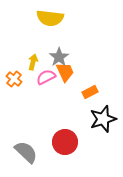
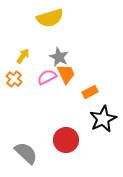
yellow semicircle: rotated 24 degrees counterclockwise
gray star: rotated 12 degrees counterclockwise
yellow arrow: moved 10 px left, 6 px up; rotated 21 degrees clockwise
orange trapezoid: moved 1 px right, 2 px down
pink semicircle: moved 1 px right
black star: rotated 8 degrees counterclockwise
red circle: moved 1 px right, 2 px up
gray semicircle: moved 1 px down
